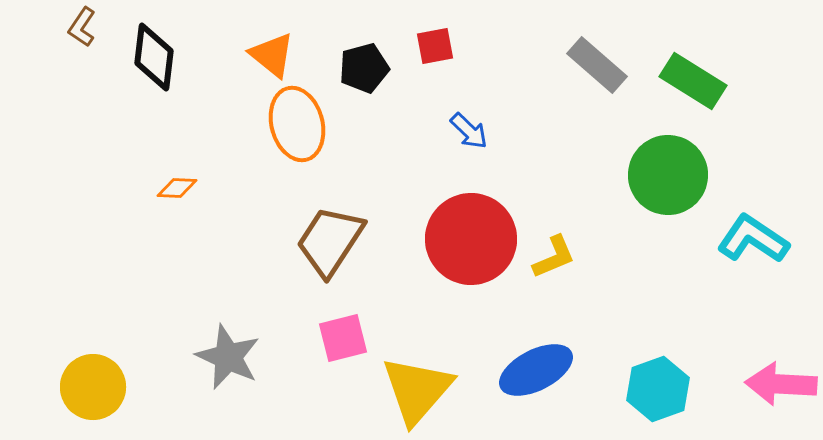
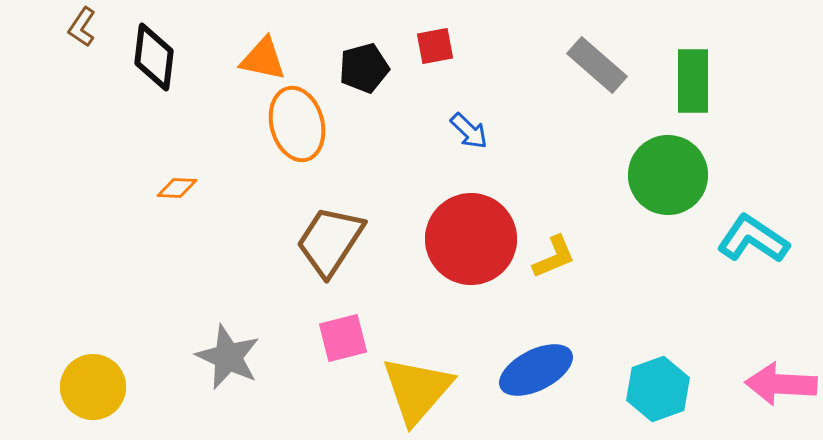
orange triangle: moved 9 px left, 4 px down; rotated 27 degrees counterclockwise
green rectangle: rotated 58 degrees clockwise
